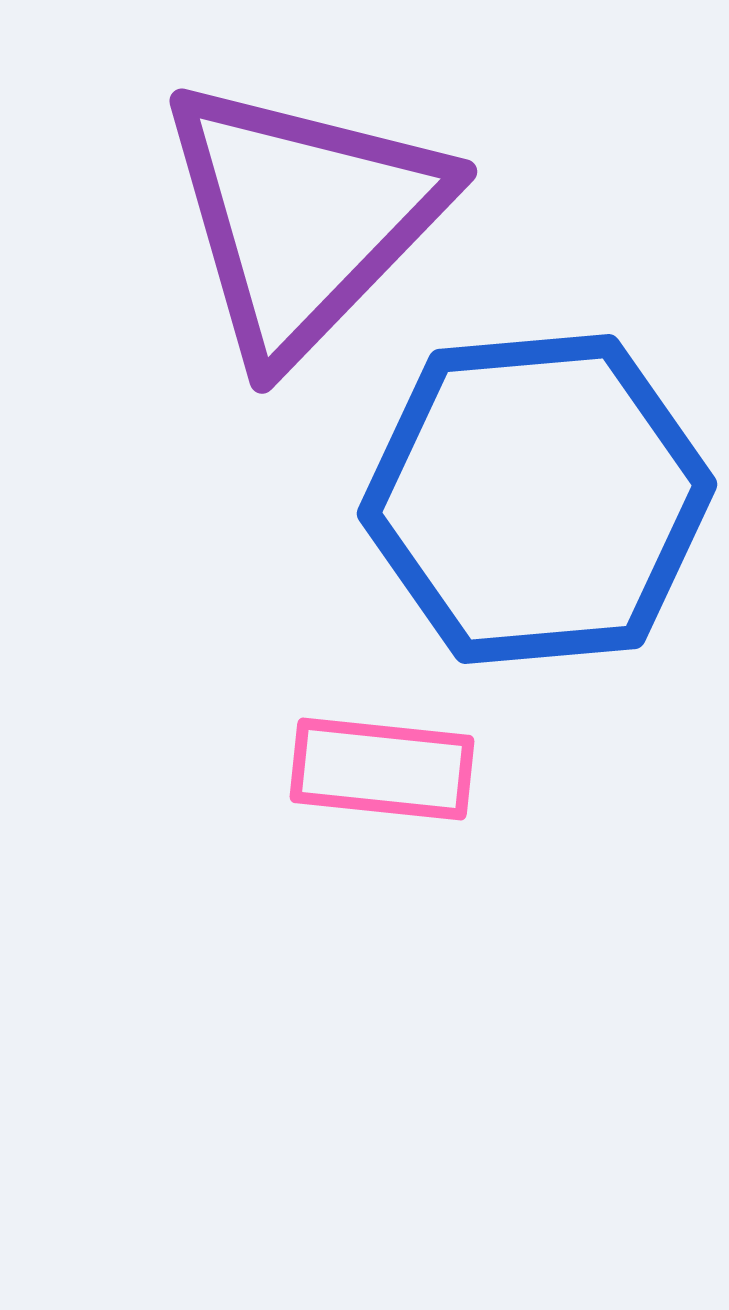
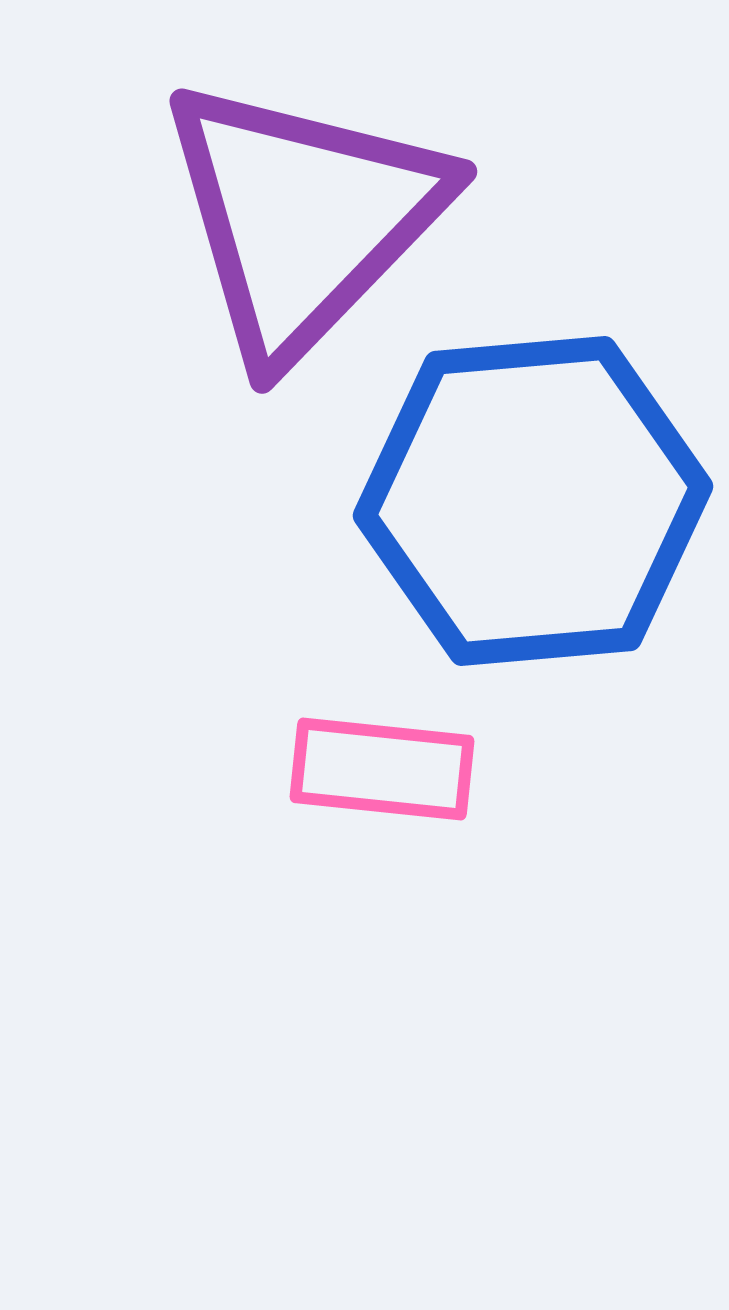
blue hexagon: moved 4 px left, 2 px down
